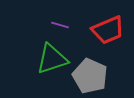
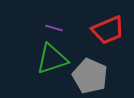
purple line: moved 6 px left, 3 px down
